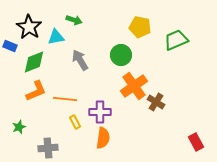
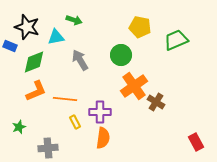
black star: moved 2 px left; rotated 15 degrees counterclockwise
